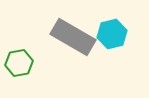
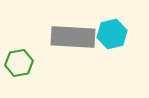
gray rectangle: rotated 27 degrees counterclockwise
